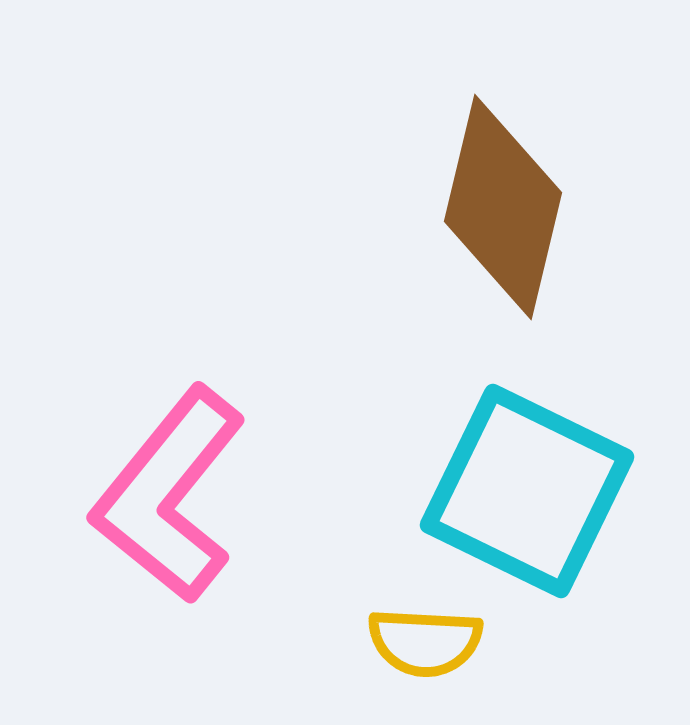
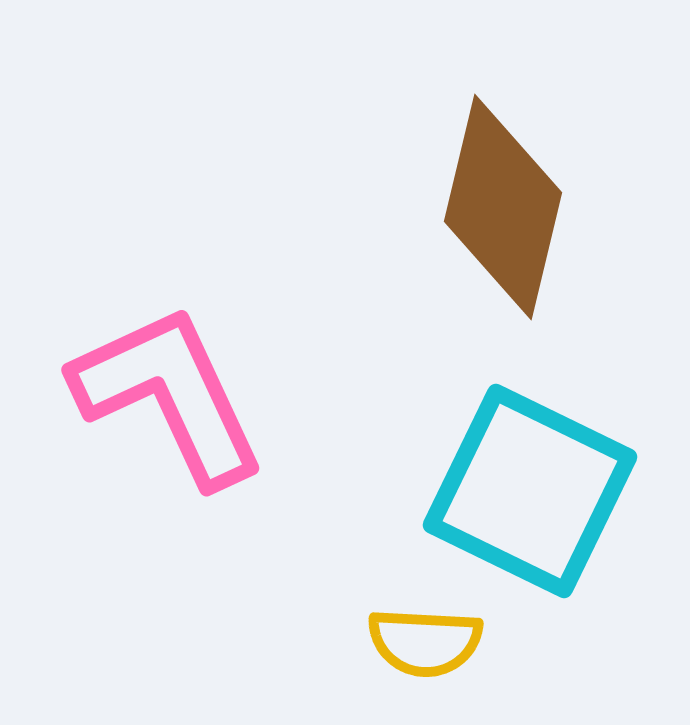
cyan square: moved 3 px right
pink L-shape: moved 100 px up; rotated 116 degrees clockwise
